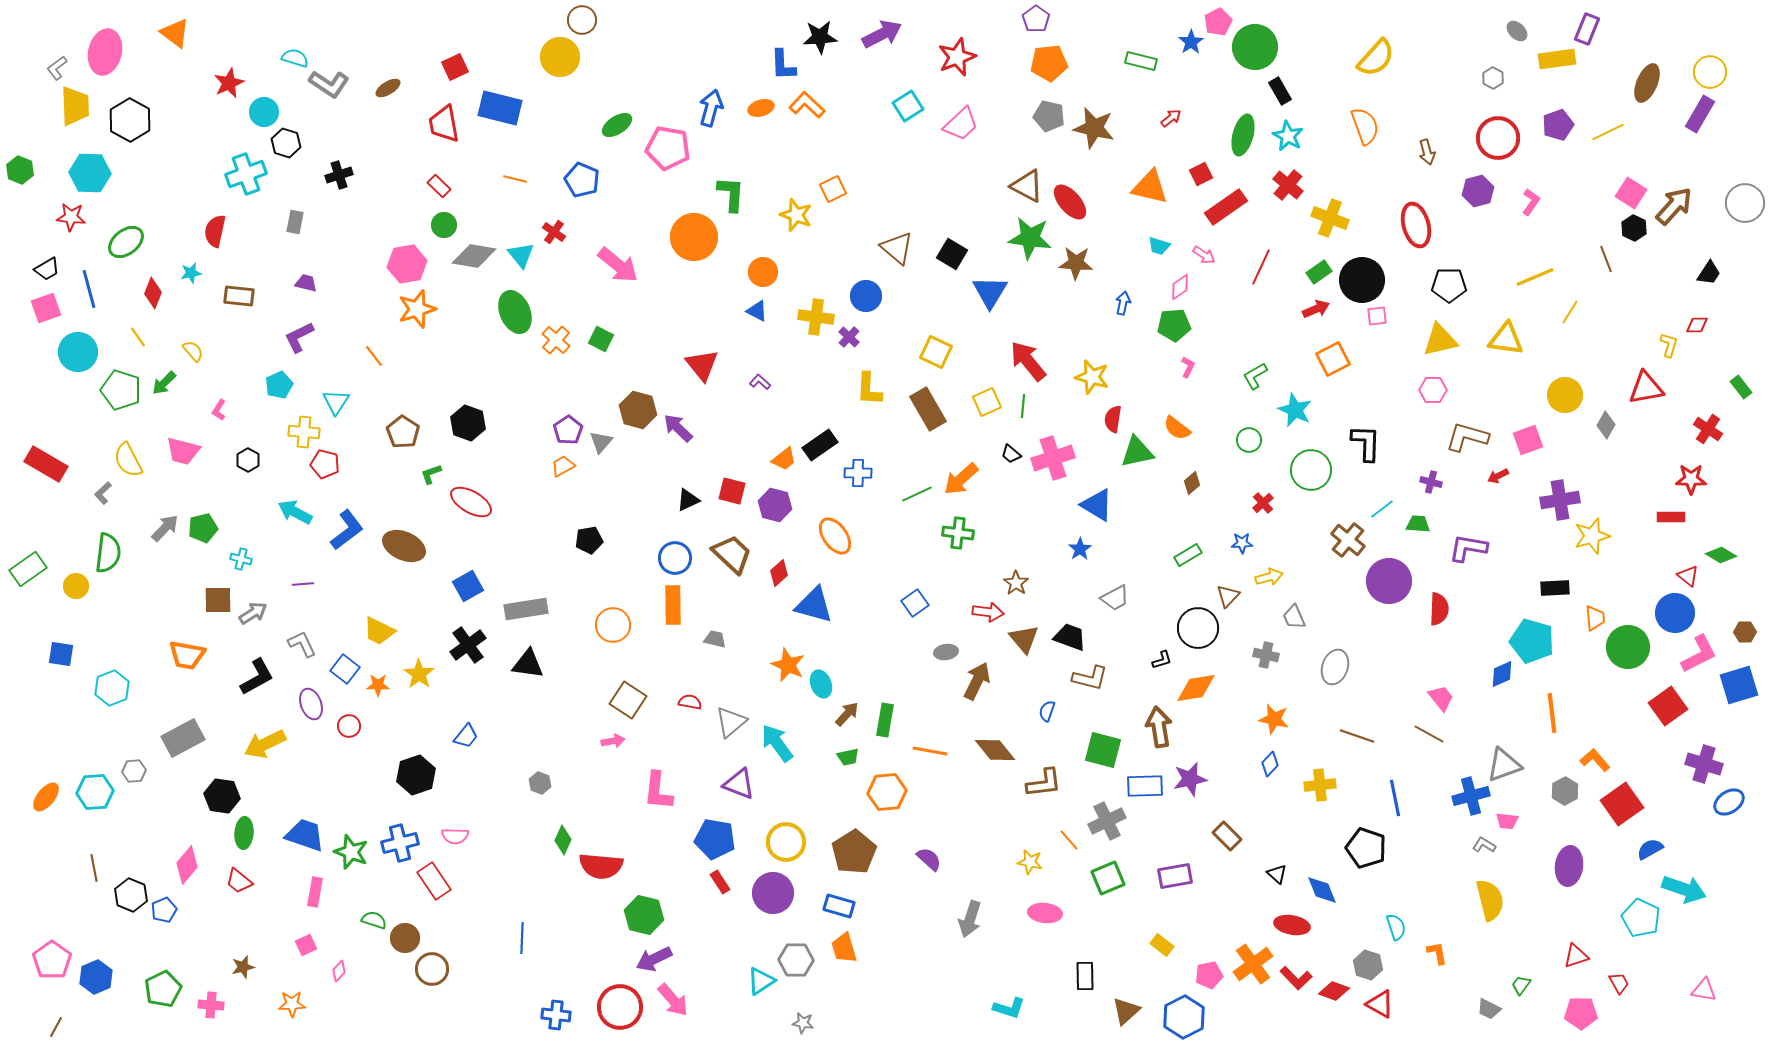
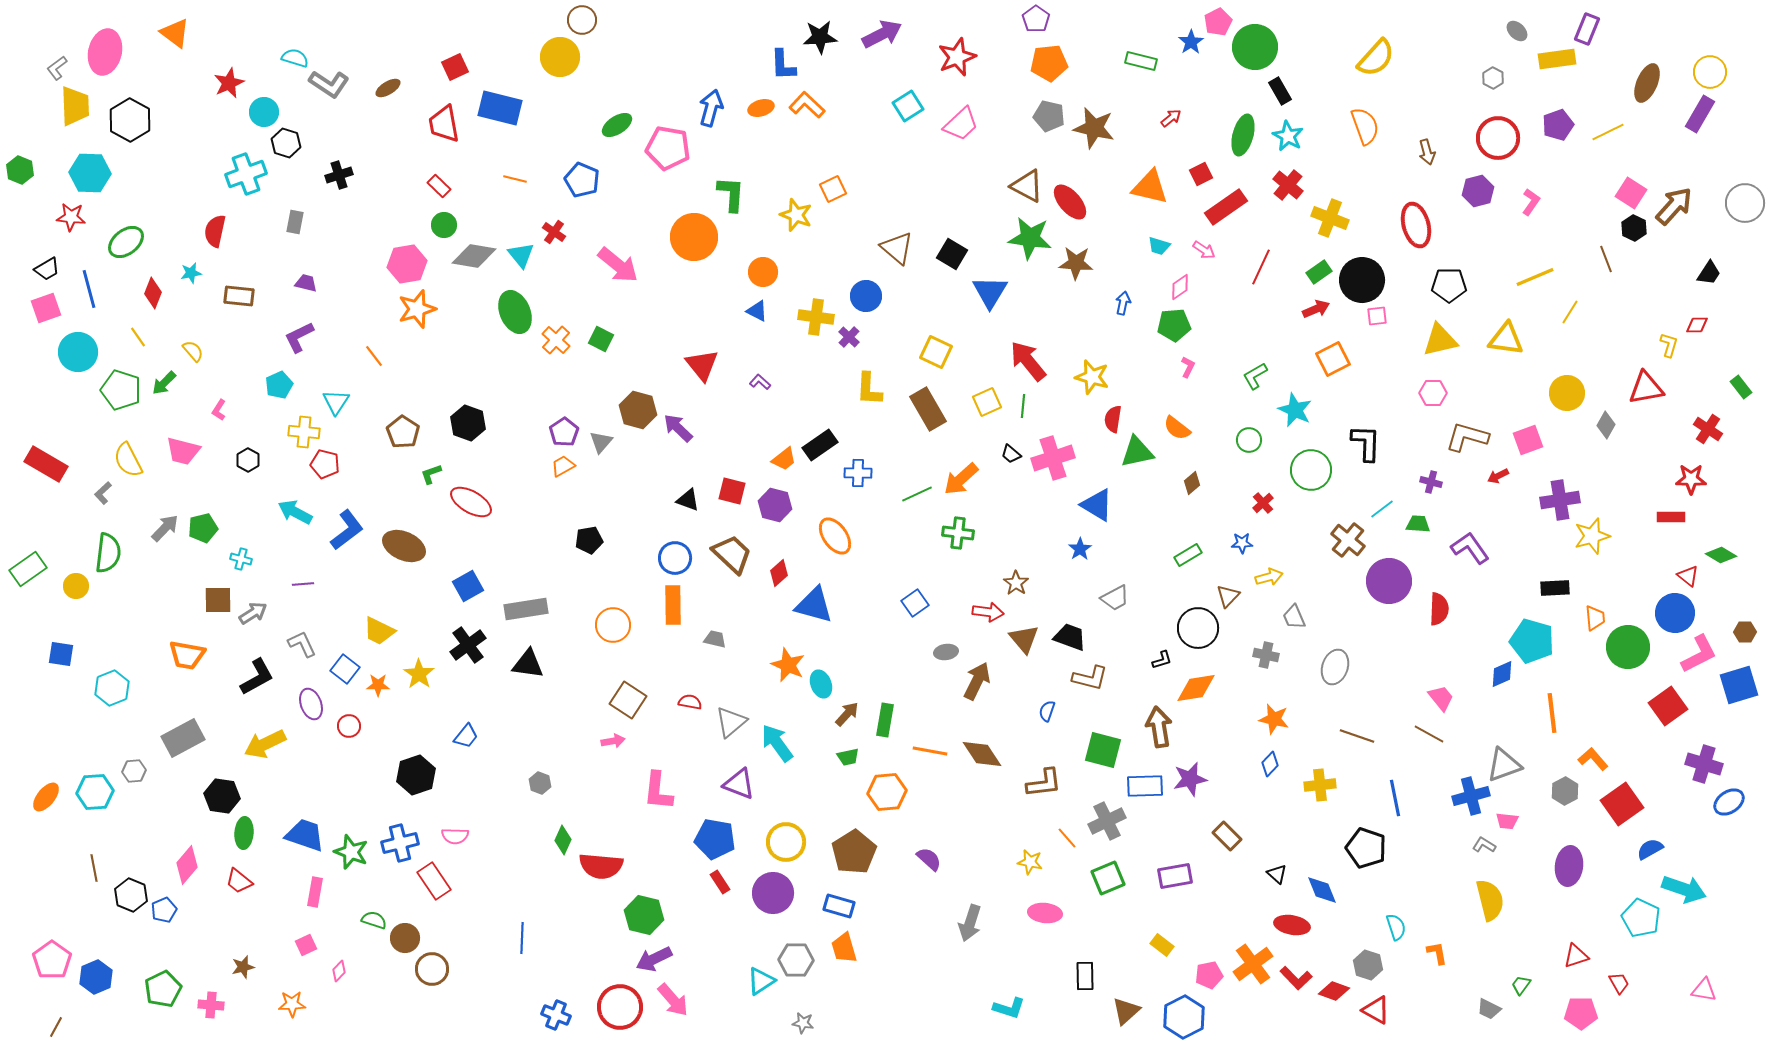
pink arrow at (1204, 255): moved 5 px up
pink hexagon at (1433, 390): moved 3 px down
yellow circle at (1565, 395): moved 2 px right, 2 px up
purple pentagon at (568, 430): moved 4 px left, 2 px down
black triangle at (688, 500): rotated 45 degrees clockwise
purple L-shape at (1468, 548): moved 2 px right; rotated 45 degrees clockwise
brown diamond at (995, 750): moved 13 px left, 4 px down; rotated 6 degrees clockwise
orange L-shape at (1595, 760): moved 2 px left, 1 px up
orange line at (1069, 840): moved 2 px left, 2 px up
gray arrow at (970, 919): moved 4 px down
red triangle at (1380, 1004): moved 4 px left, 6 px down
blue cross at (556, 1015): rotated 16 degrees clockwise
